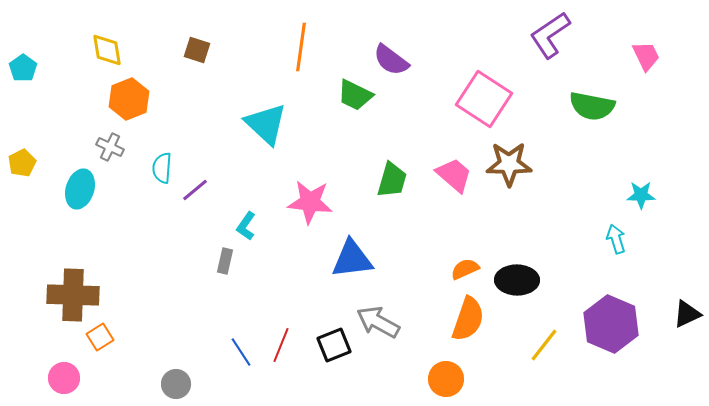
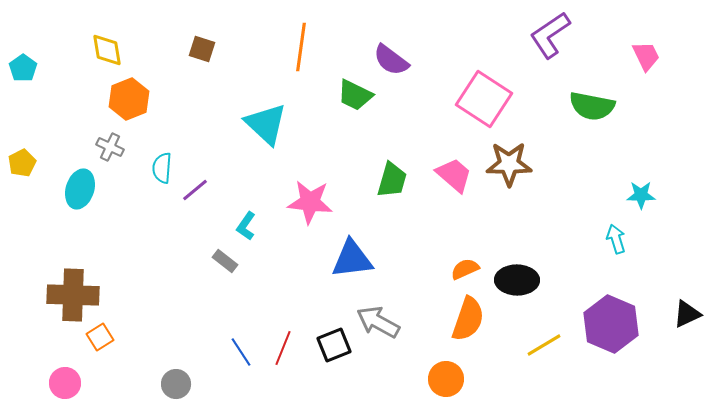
brown square at (197, 50): moved 5 px right, 1 px up
gray rectangle at (225, 261): rotated 65 degrees counterclockwise
red line at (281, 345): moved 2 px right, 3 px down
yellow line at (544, 345): rotated 21 degrees clockwise
pink circle at (64, 378): moved 1 px right, 5 px down
